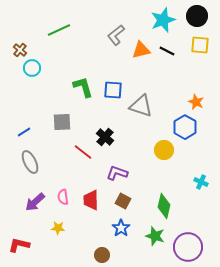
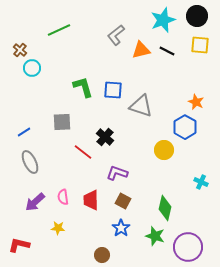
green diamond: moved 1 px right, 2 px down
